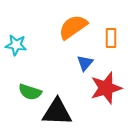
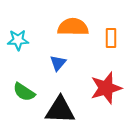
orange semicircle: rotated 36 degrees clockwise
cyan star: moved 2 px right, 5 px up; rotated 10 degrees counterclockwise
blue triangle: moved 27 px left
green semicircle: moved 6 px left; rotated 15 degrees clockwise
black triangle: moved 3 px right, 2 px up
